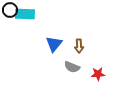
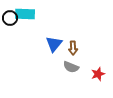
black circle: moved 8 px down
brown arrow: moved 6 px left, 2 px down
gray semicircle: moved 1 px left
red star: rotated 16 degrees counterclockwise
